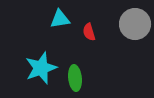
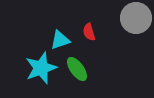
cyan triangle: moved 21 px down; rotated 10 degrees counterclockwise
gray circle: moved 1 px right, 6 px up
green ellipse: moved 2 px right, 9 px up; rotated 30 degrees counterclockwise
